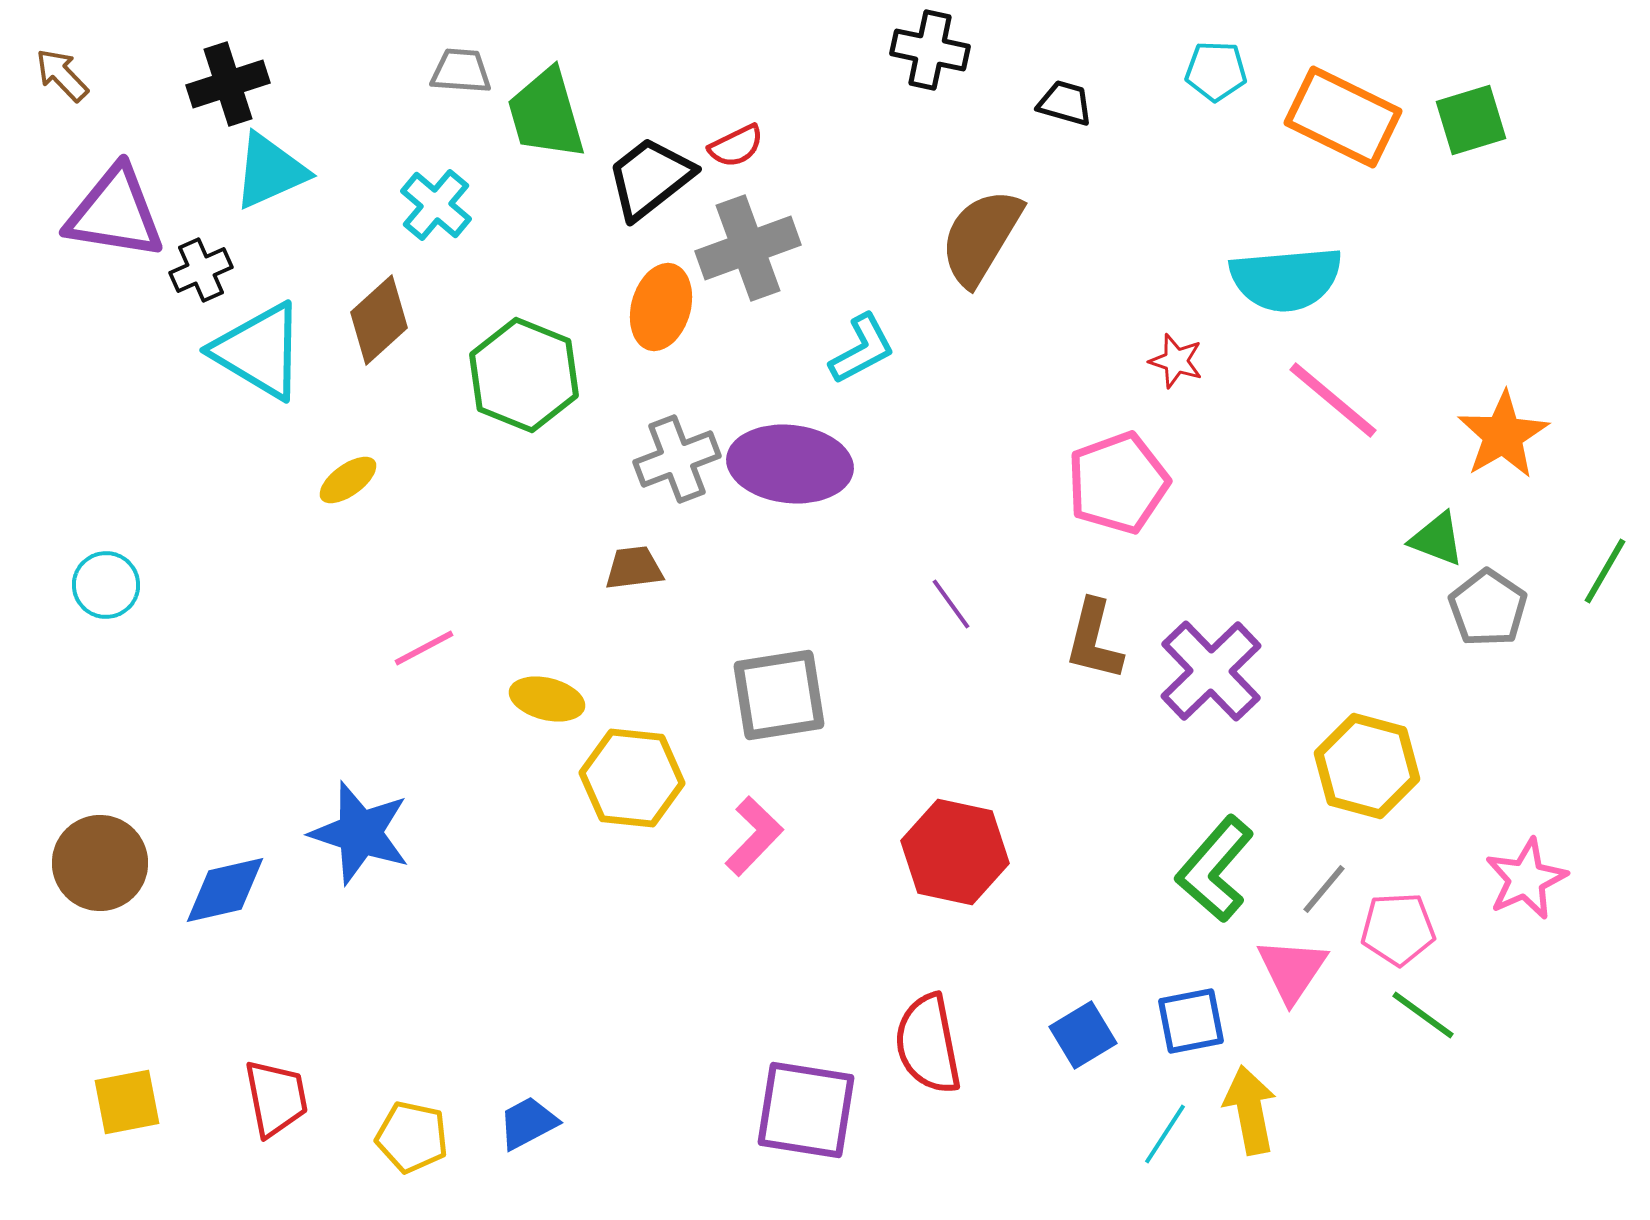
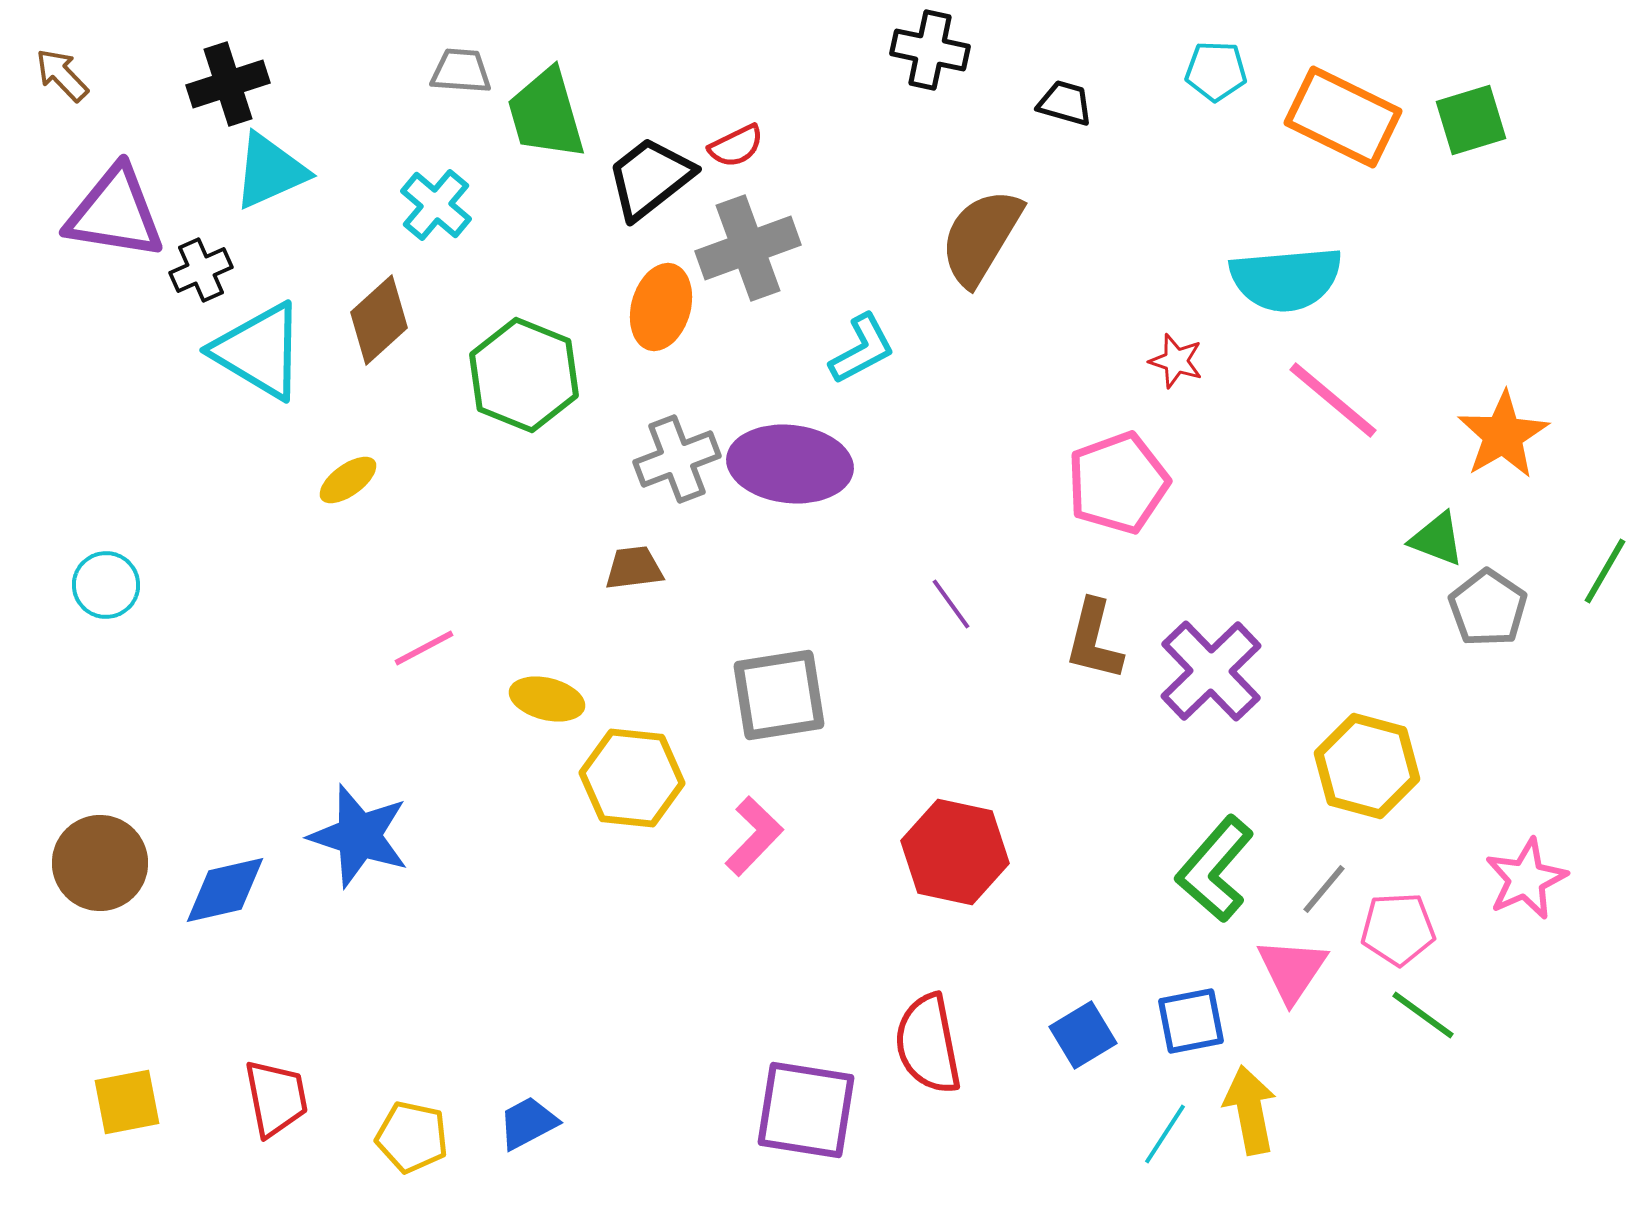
blue star at (360, 833): moved 1 px left, 3 px down
